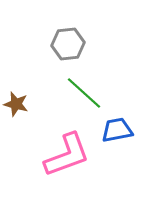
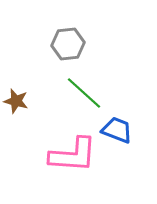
brown star: moved 3 px up
blue trapezoid: rotated 32 degrees clockwise
pink L-shape: moved 6 px right; rotated 24 degrees clockwise
